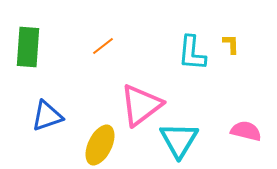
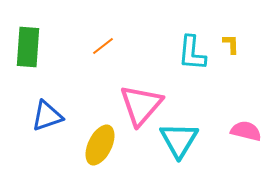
pink triangle: rotated 12 degrees counterclockwise
